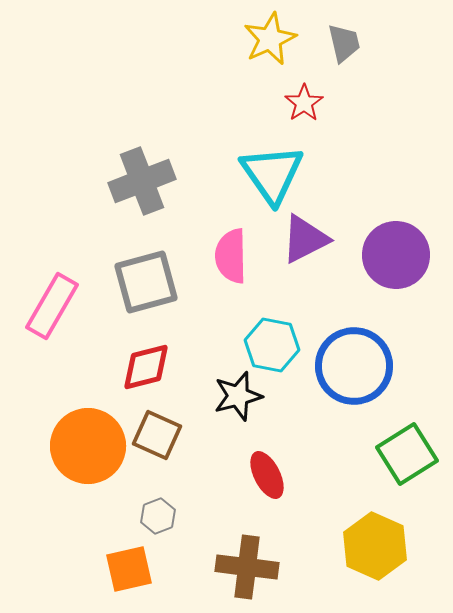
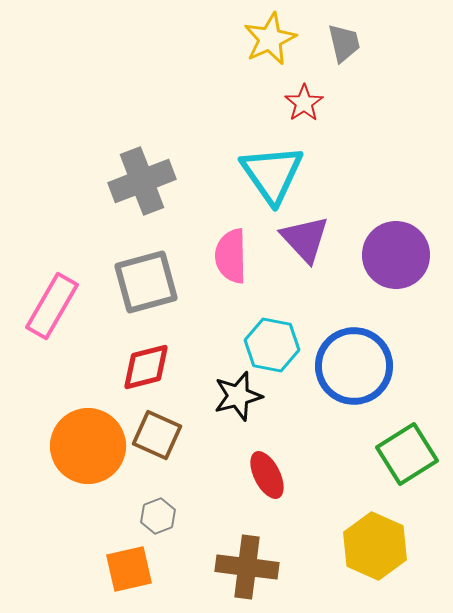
purple triangle: rotated 46 degrees counterclockwise
